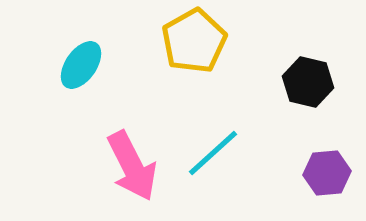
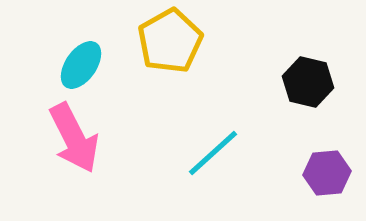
yellow pentagon: moved 24 px left
pink arrow: moved 58 px left, 28 px up
